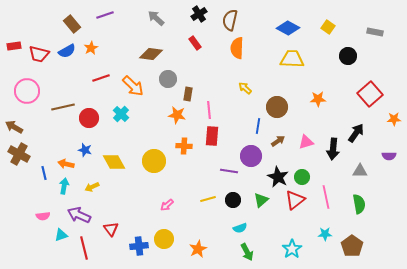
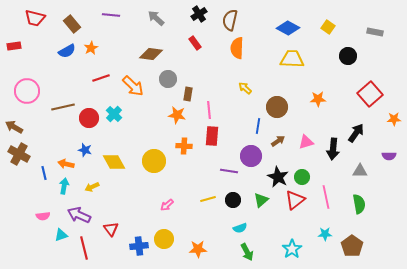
purple line at (105, 15): moved 6 px right; rotated 24 degrees clockwise
red trapezoid at (39, 54): moved 4 px left, 36 px up
cyan cross at (121, 114): moved 7 px left
orange star at (198, 249): rotated 24 degrees clockwise
